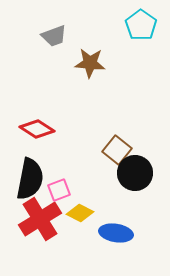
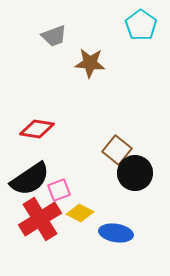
red diamond: rotated 24 degrees counterclockwise
black semicircle: rotated 45 degrees clockwise
